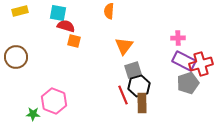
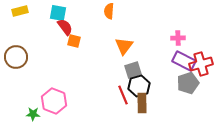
red semicircle: moved 1 px left, 1 px down; rotated 36 degrees clockwise
